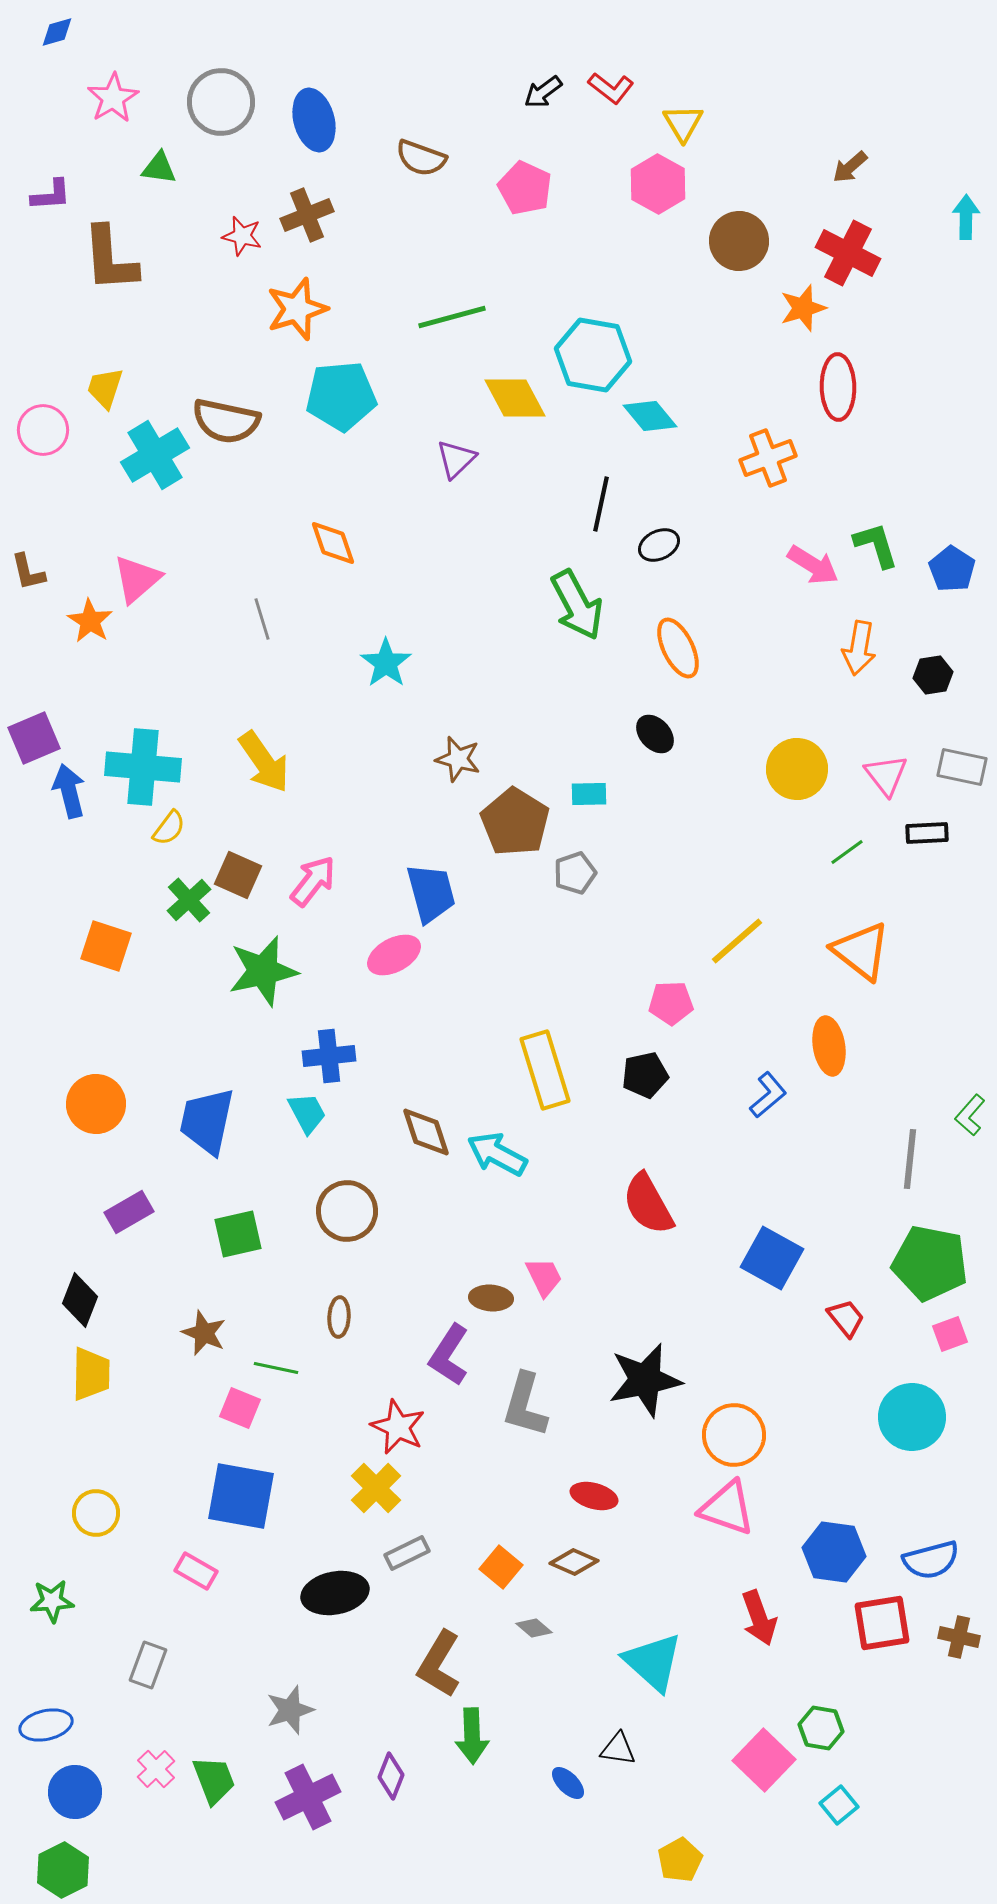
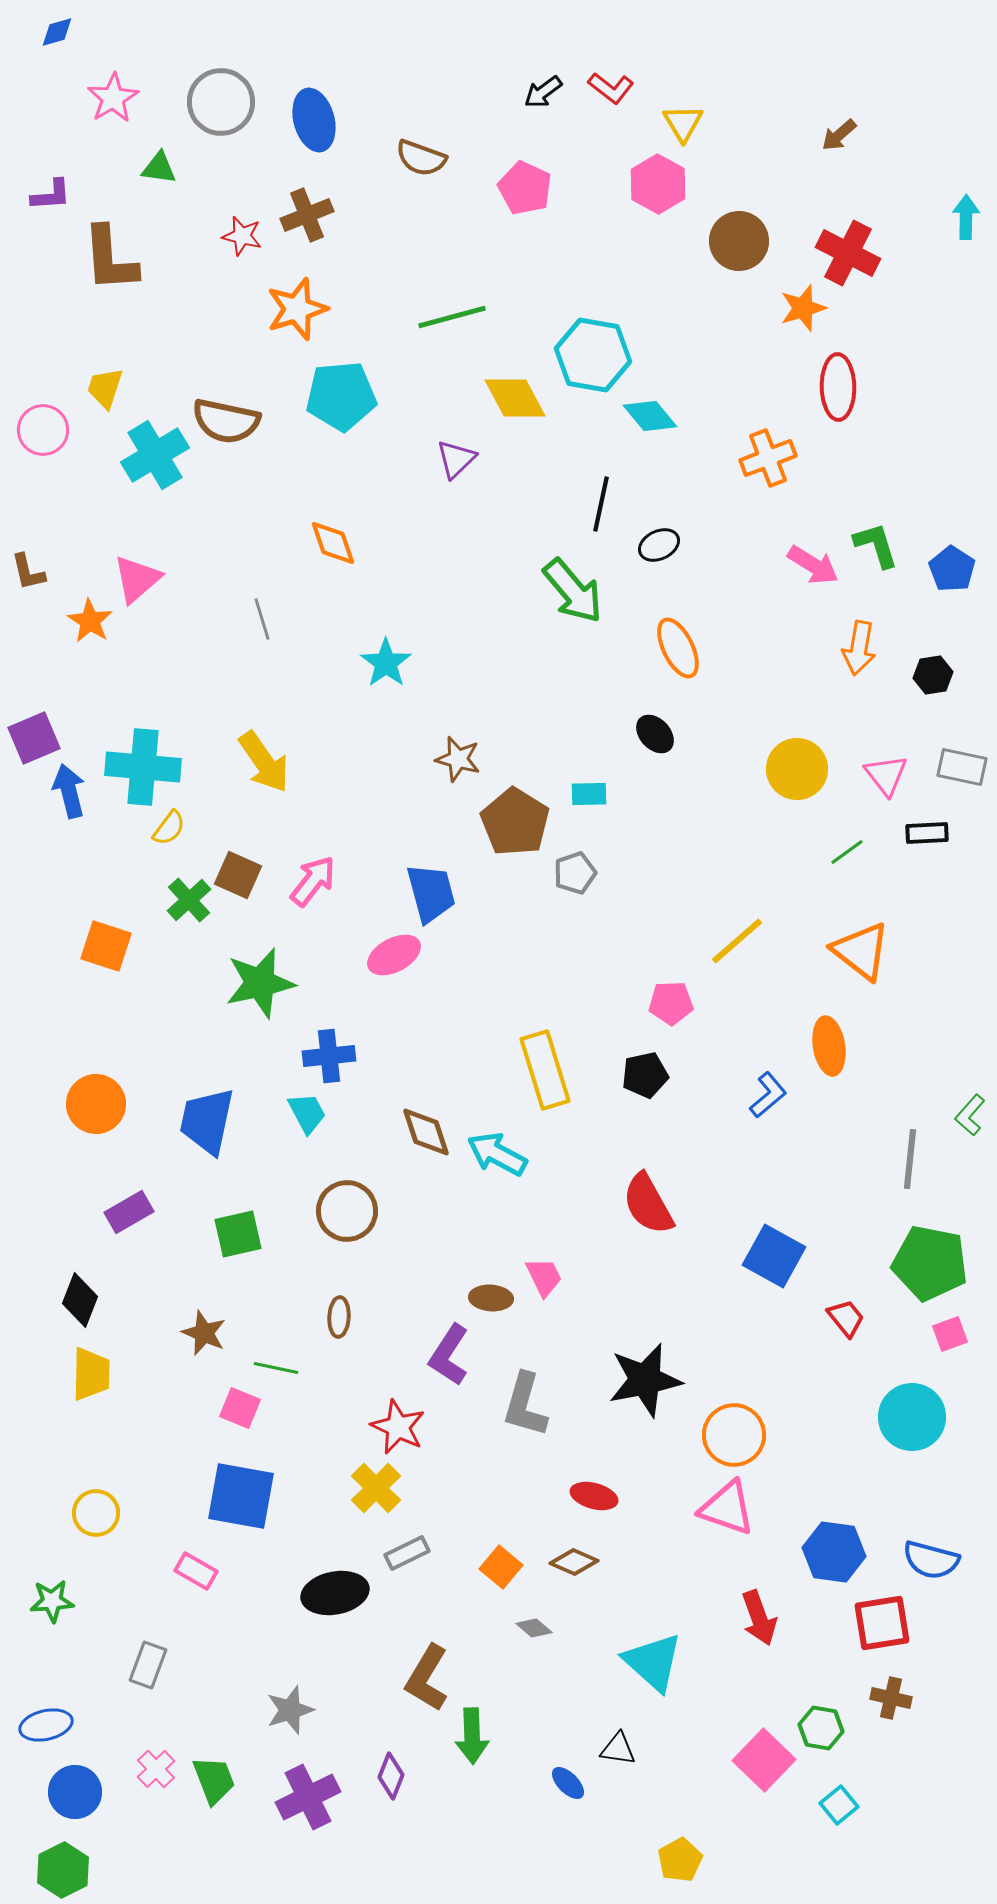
brown arrow at (850, 167): moved 11 px left, 32 px up
green arrow at (577, 605): moved 4 px left, 14 px up; rotated 12 degrees counterclockwise
green star at (263, 971): moved 3 px left, 12 px down
blue square at (772, 1258): moved 2 px right, 2 px up
blue semicircle at (931, 1560): rotated 30 degrees clockwise
brown cross at (959, 1637): moved 68 px left, 61 px down
brown L-shape at (439, 1664): moved 12 px left, 14 px down
